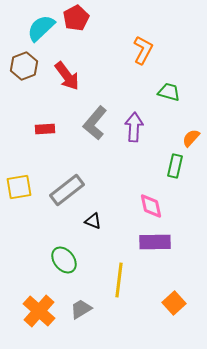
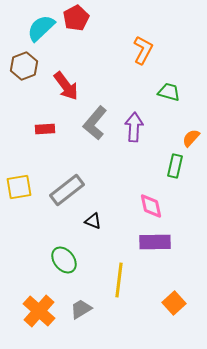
red arrow: moved 1 px left, 10 px down
